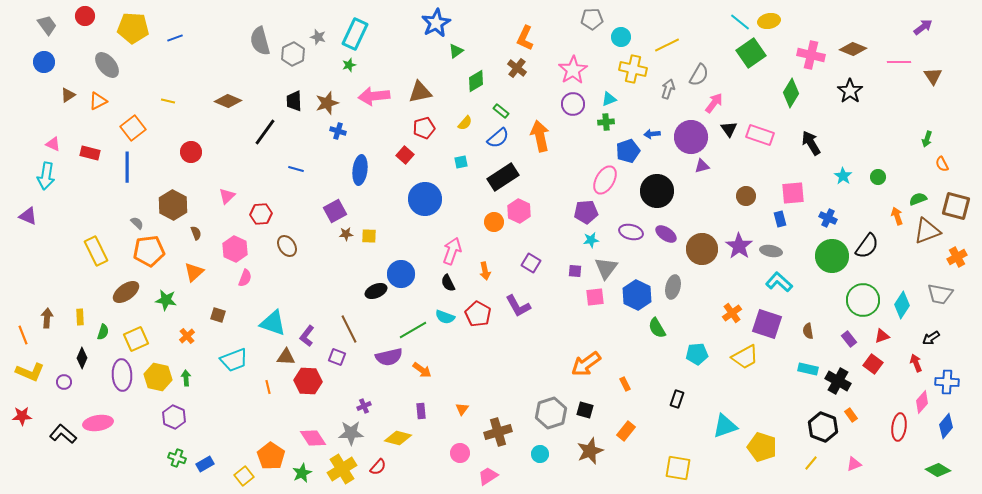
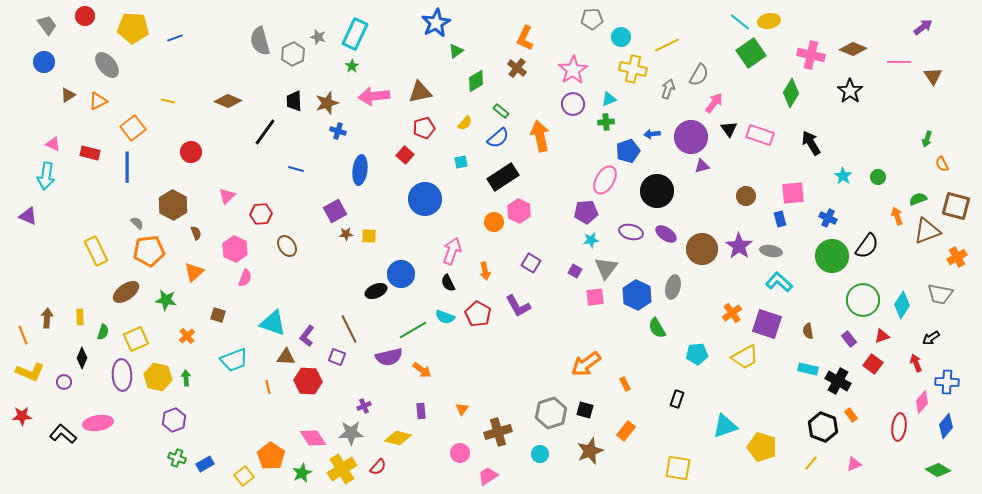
green star at (349, 65): moved 3 px right, 1 px down; rotated 16 degrees counterclockwise
purple square at (575, 271): rotated 24 degrees clockwise
purple hexagon at (174, 417): moved 3 px down; rotated 15 degrees clockwise
